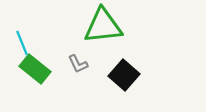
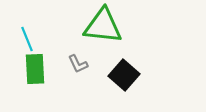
green triangle: rotated 12 degrees clockwise
cyan line: moved 5 px right, 4 px up
green rectangle: rotated 48 degrees clockwise
